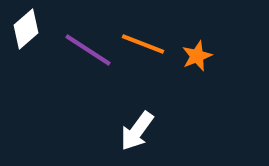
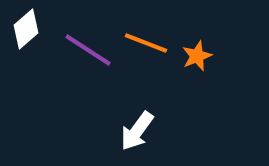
orange line: moved 3 px right, 1 px up
